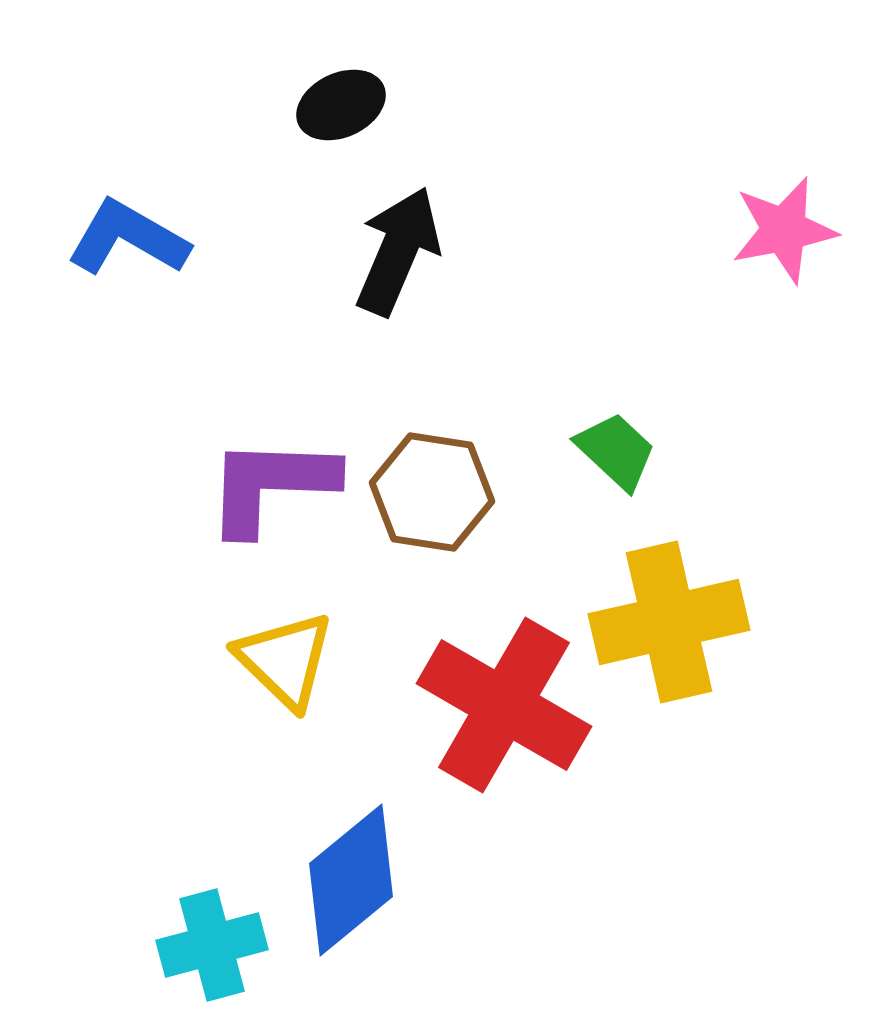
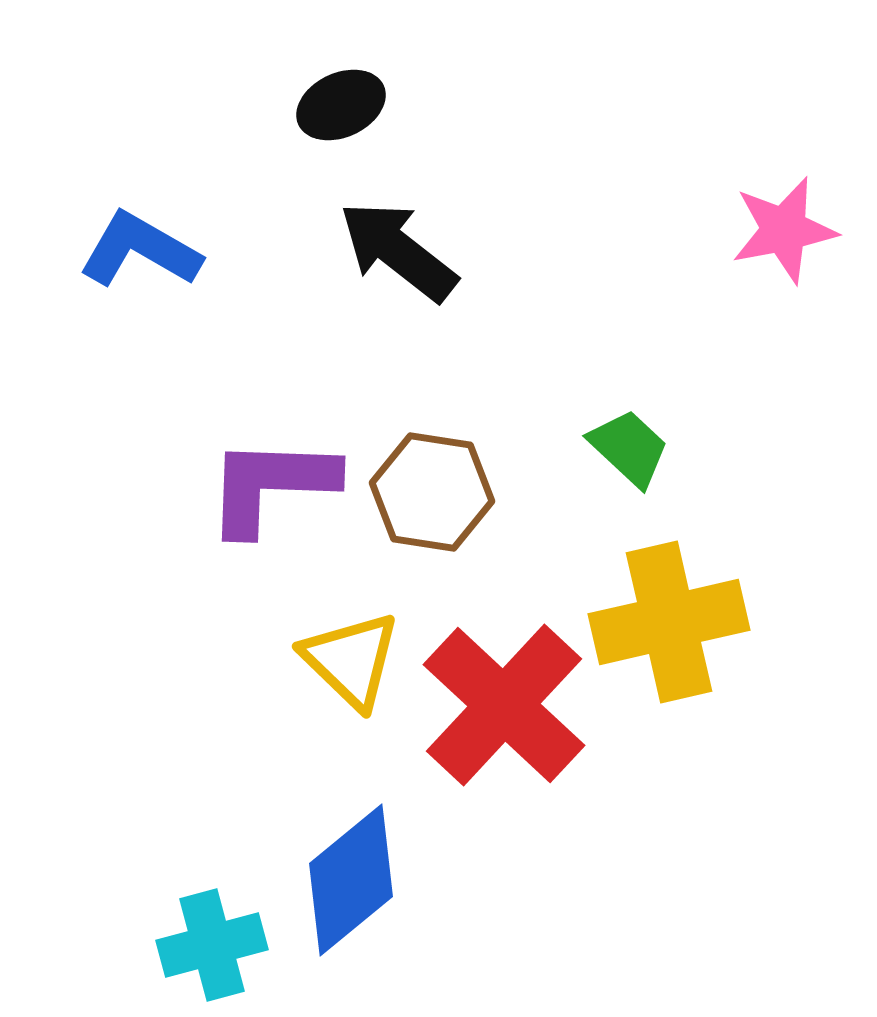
blue L-shape: moved 12 px right, 12 px down
black arrow: rotated 75 degrees counterclockwise
green trapezoid: moved 13 px right, 3 px up
yellow triangle: moved 66 px right
red cross: rotated 13 degrees clockwise
